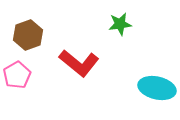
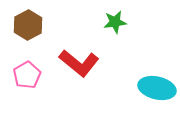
green star: moved 5 px left, 2 px up
brown hexagon: moved 10 px up; rotated 8 degrees counterclockwise
pink pentagon: moved 10 px right
